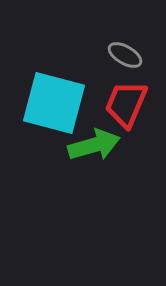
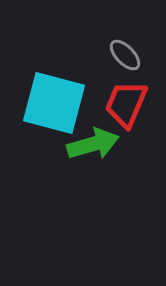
gray ellipse: rotated 16 degrees clockwise
green arrow: moved 1 px left, 1 px up
